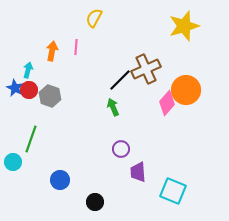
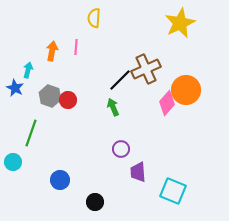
yellow semicircle: rotated 24 degrees counterclockwise
yellow star: moved 4 px left, 3 px up; rotated 8 degrees counterclockwise
red circle: moved 39 px right, 10 px down
green line: moved 6 px up
